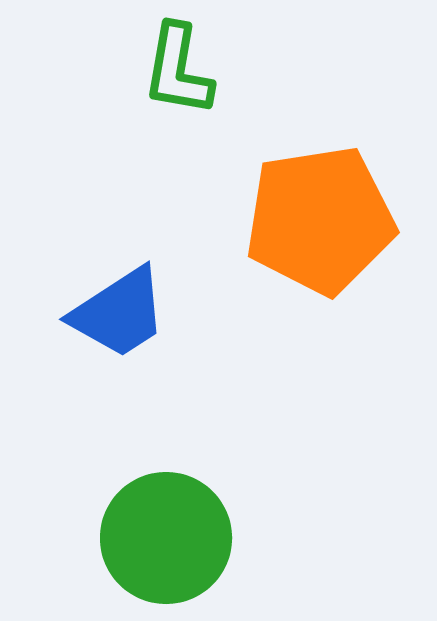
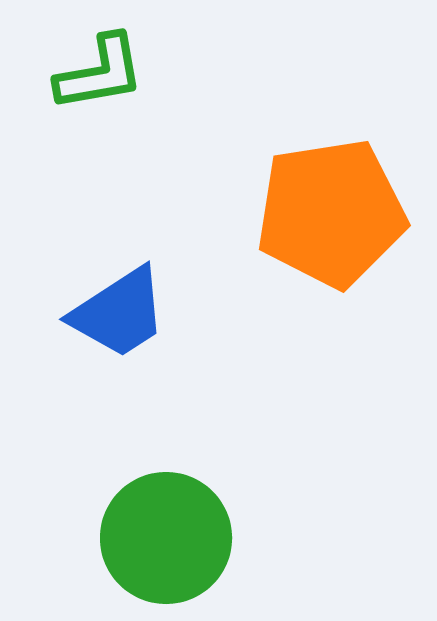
green L-shape: moved 78 px left, 3 px down; rotated 110 degrees counterclockwise
orange pentagon: moved 11 px right, 7 px up
